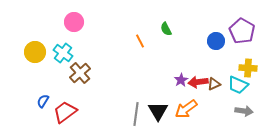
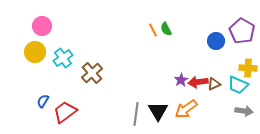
pink circle: moved 32 px left, 4 px down
orange line: moved 13 px right, 11 px up
cyan cross: moved 5 px down; rotated 18 degrees clockwise
brown cross: moved 12 px right
